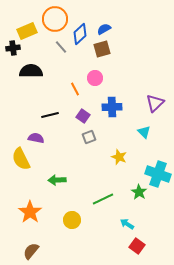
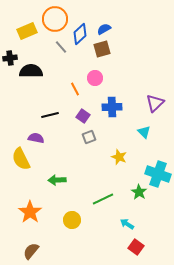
black cross: moved 3 px left, 10 px down
red square: moved 1 px left, 1 px down
